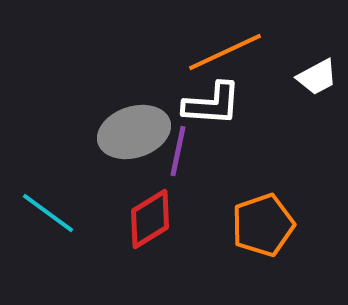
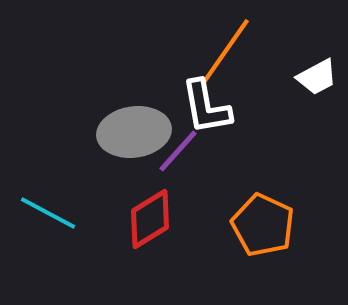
orange line: rotated 30 degrees counterclockwise
white L-shape: moved 6 px left, 3 px down; rotated 76 degrees clockwise
gray ellipse: rotated 10 degrees clockwise
purple line: rotated 30 degrees clockwise
cyan line: rotated 8 degrees counterclockwise
orange pentagon: rotated 28 degrees counterclockwise
